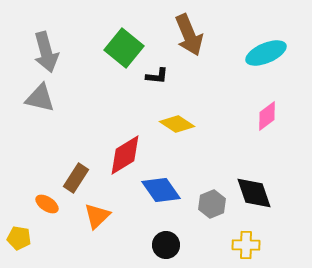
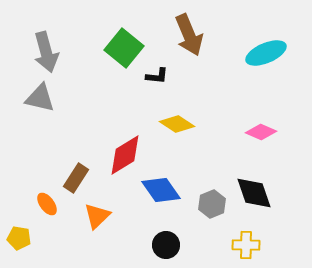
pink diamond: moved 6 px left, 16 px down; rotated 60 degrees clockwise
orange ellipse: rotated 20 degrees clockwise
